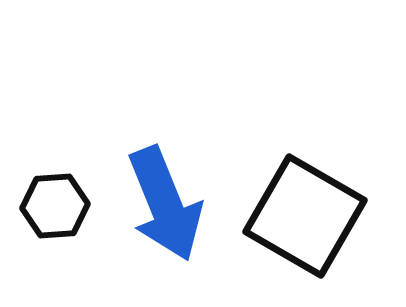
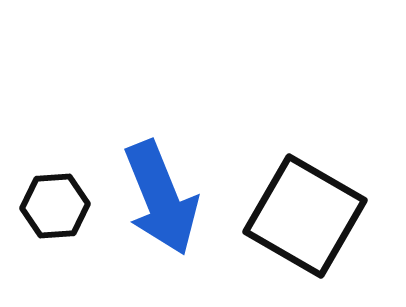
blue arrow: moved 4 px left, 6 px up
